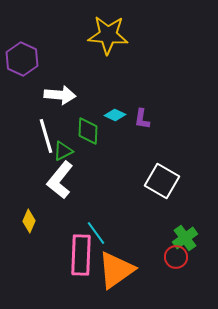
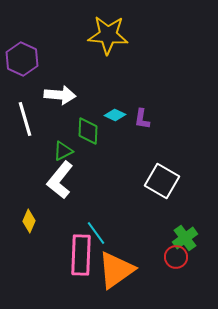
white line: moved 21 px left, 17 px up
